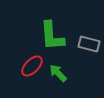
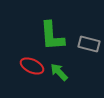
red ellipse: rotated 70 degrees clockwise
green arrow: moved 1 px right, 1 px up
